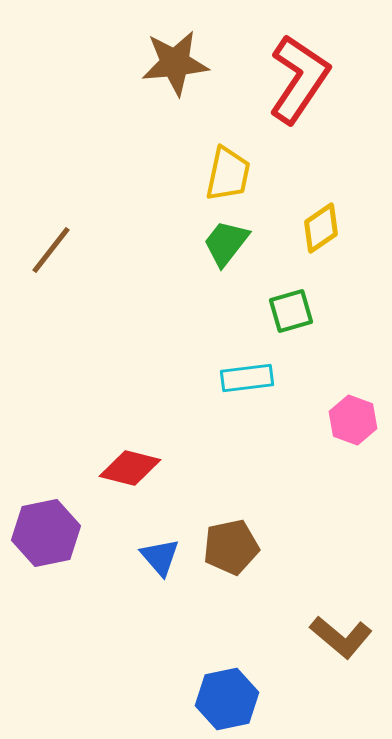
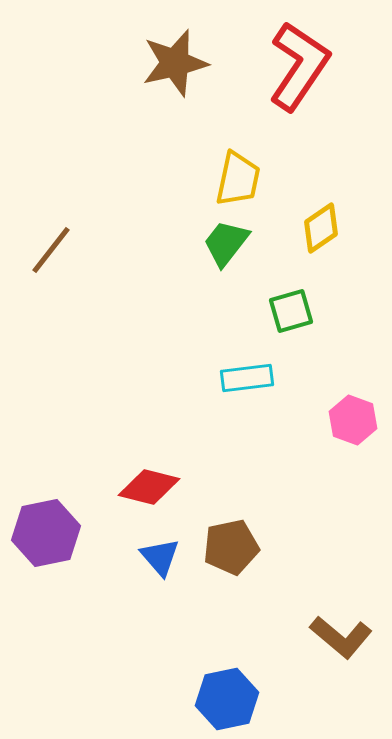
brown star: rotated 8 degrees counterclockwise
red L-shape: moved 13 px up
yellow trapezoid: moved 10 px right, 5 px down
red diamond: moved 19 px right, 19 px down
